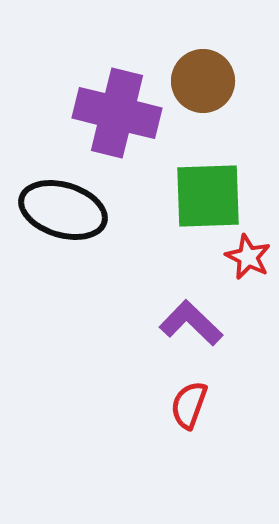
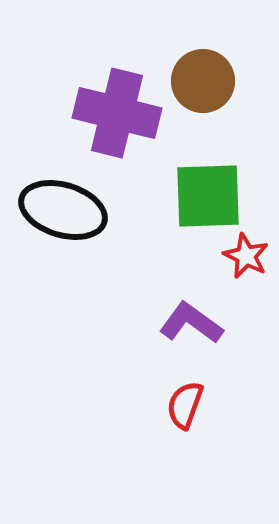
red star: moved 2 px left, 1 px up
purple L-shape: rotated 8 degrees counterclockwise
red semicircle: moved 4 px left
